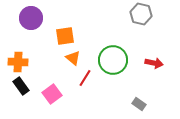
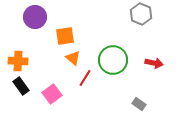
gray hexagon: rotated 10 degrees clockwise
purple circle: moved 4 px right, 1 px up
orange cross: moved 1 px up
